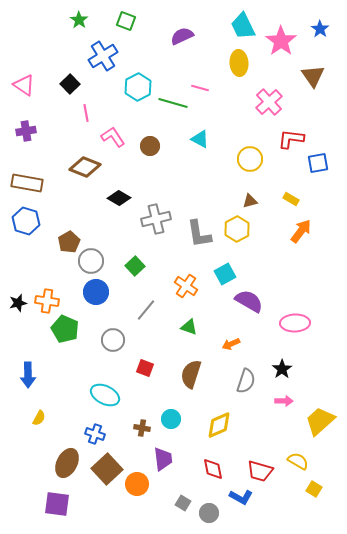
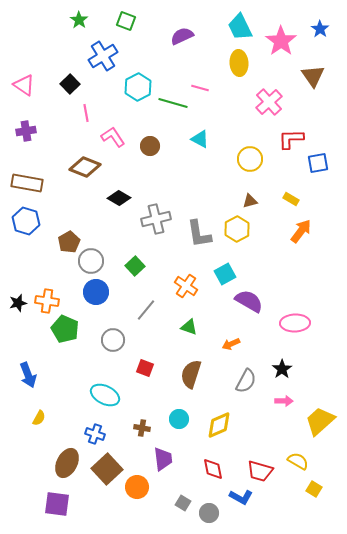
cyan trapezoid at (243, 26): moved 3 px left, 1 px down
red L-shape at (291, 139): rotated 8 degrees counterclockwise
blue arrow at (28, 375): rotated 20 degrees counterclockwise
gray semicircle at (246, 381): rotated 10 degrees clockwise
cyan circle at (171, 419): moved 8 px right
orange circle at (137, 484): moved 3 px down
